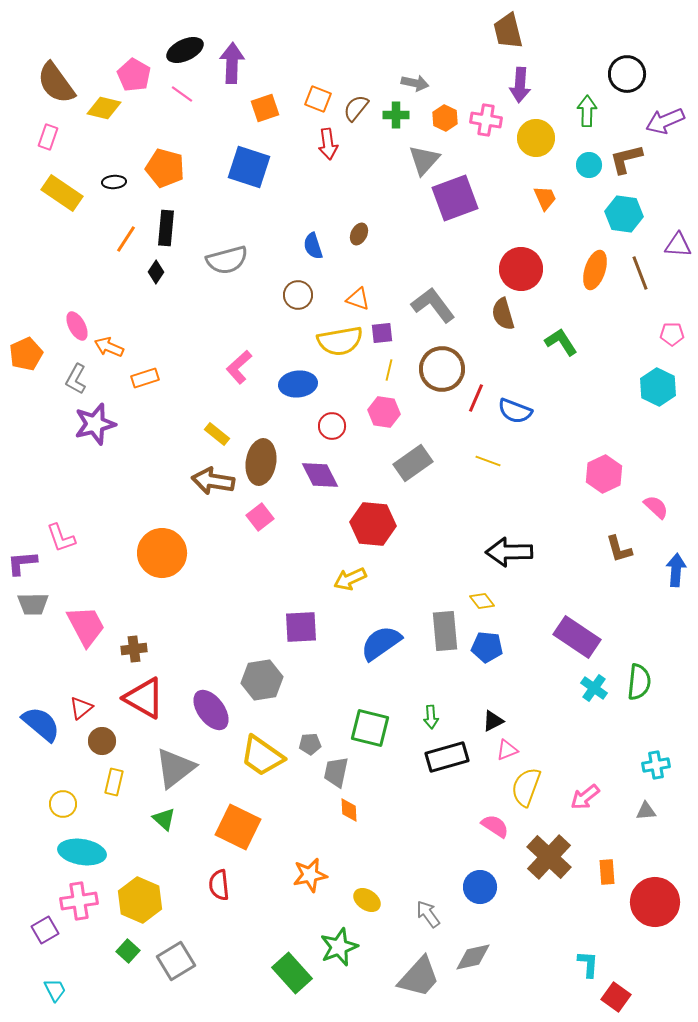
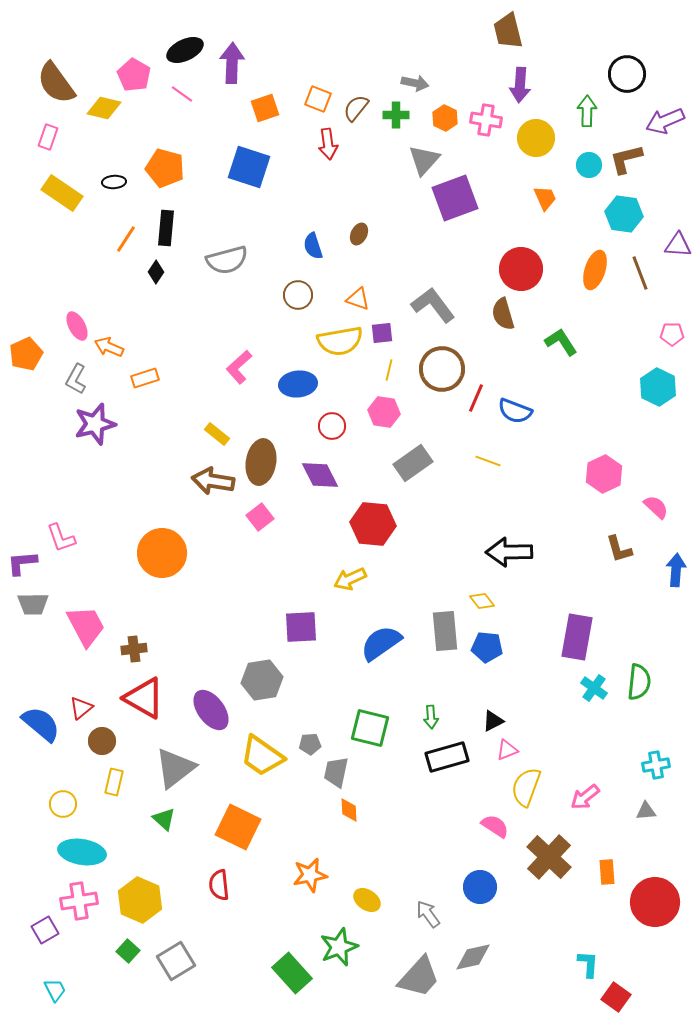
purple rectangle at (577, 637): rotated 66 degrees clockwise
